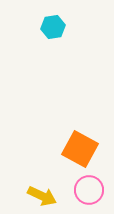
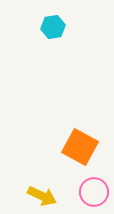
orange square: moved 2 px up
pink circle: moved 5 px right, 2 px down
